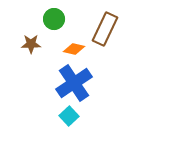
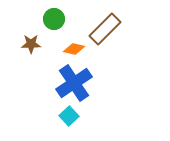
brown rectangle: rotated 20 degrees clockwise
